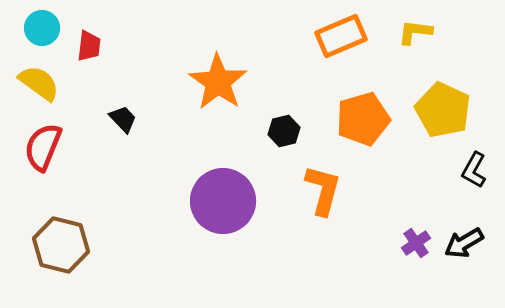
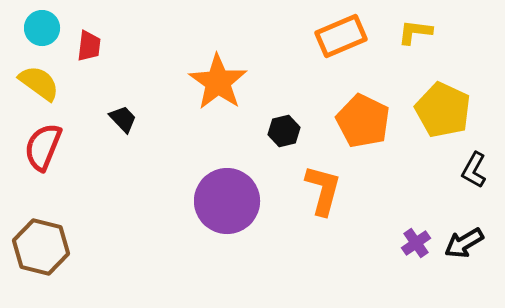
orange pentagon: moved 2 px down; rotated 30 degrees counterclockwise
purple circle: moved 4 px right
brown hexagon: moved 20 px left, 2 px down
